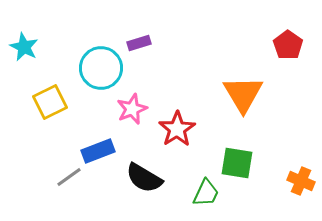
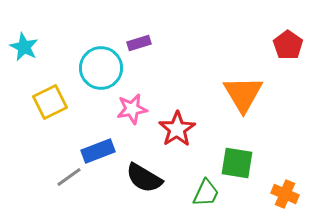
pink star: rotated 12 degrees clockwise
orange cross: moved 16 px left, 13 px down
